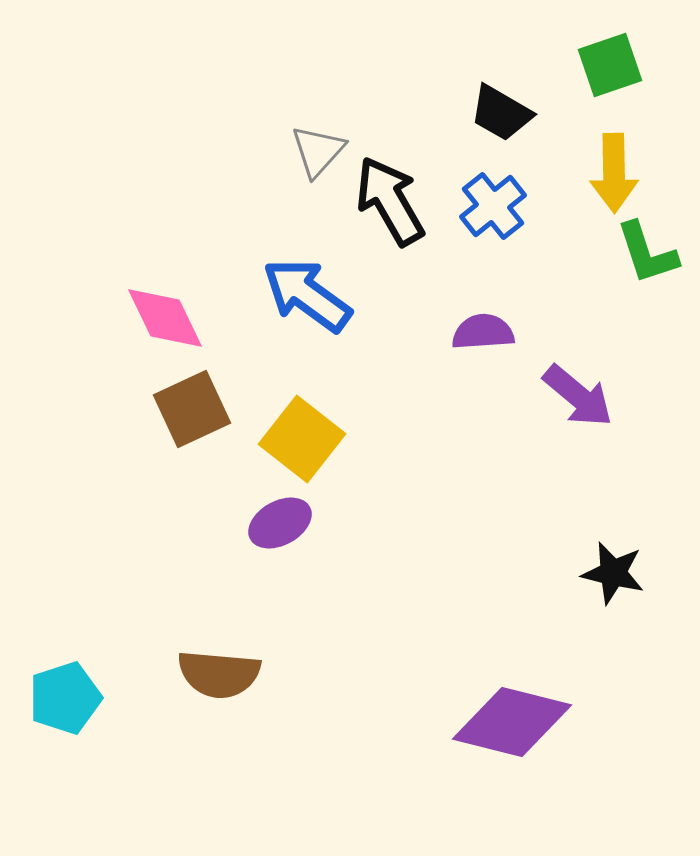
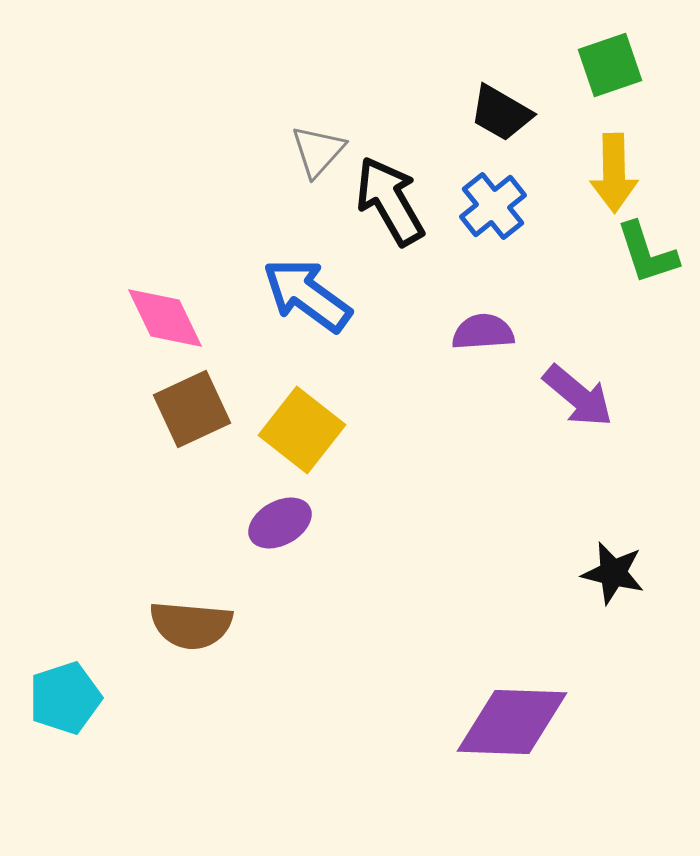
yellow square: moved 9 px up
brown semicircle: moved 28 px left, 49 px up
purple diamond: rotated 12 degrees counterclockwise
